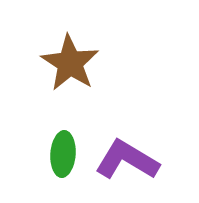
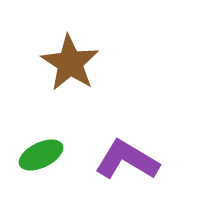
green ellipse: moved 22 px left, 1 px down; rotated 60 degrees clockwise
